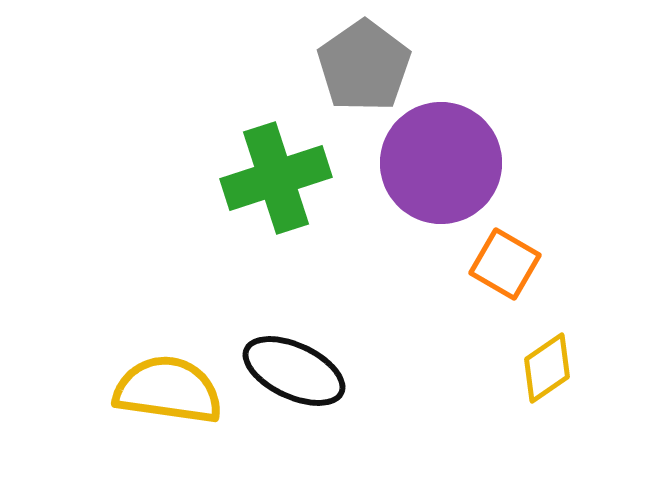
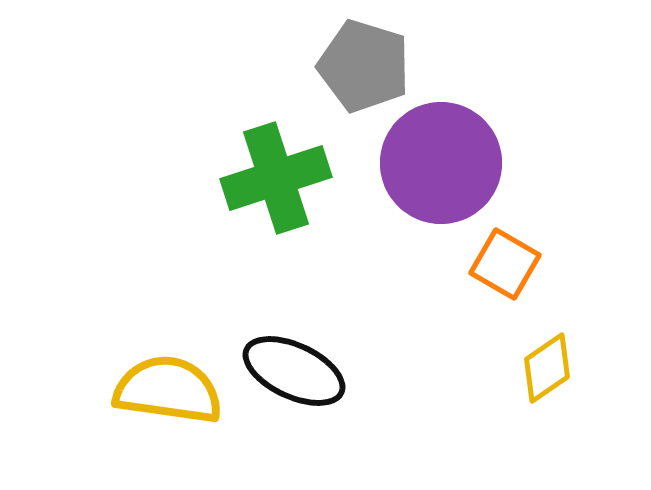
gray pentagon: rotated 20 degrees counterclockwise
